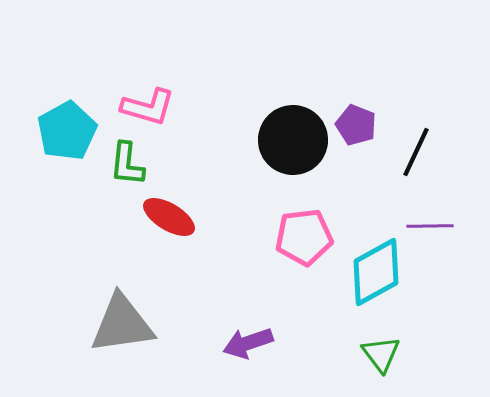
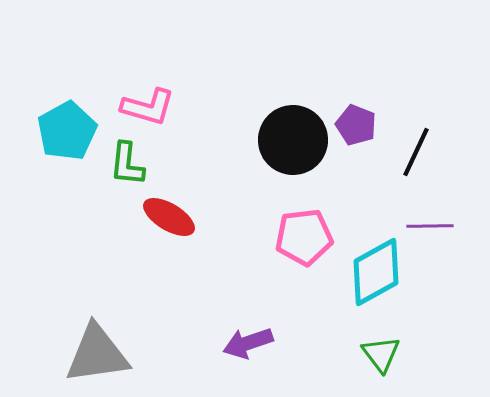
gray triangle: moved 25 px left, 30 px down
